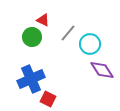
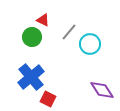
gray line: moved 1 px right, 1 px up
purple diamond: moved 20 px down
blue cross: moved 2 px up; rotated 16 degrees counterclockwise
